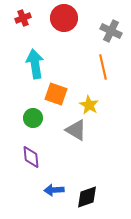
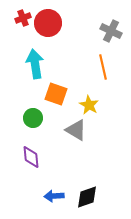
red circle: moved 16 px left, 5 px down
blue arrow: moved 6 px down
